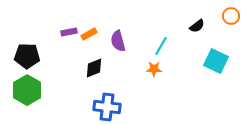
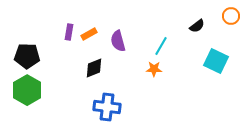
purple rectangle: rotated 70 degrees counterclockwise
